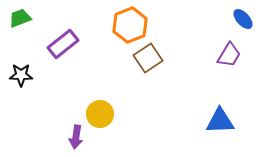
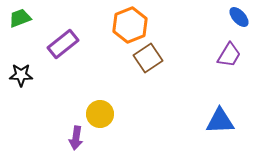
blue ellipse: moved 4 px left, 2 px up
purple arrow: moved 1 px down
